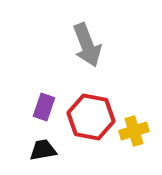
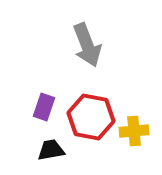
yellow cross: rotated 12 degrees clockwise
black trapezoid: moved 8 px right
